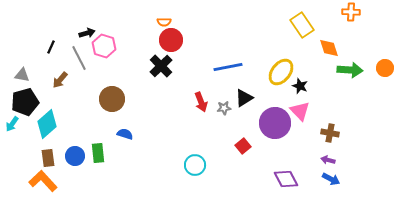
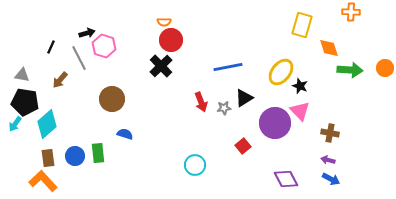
yellow rectangle: rotated 50 degrees clockwise
black pentagon: rotated 24 degrees clockwise
cyan arrow: moved 3 px right
